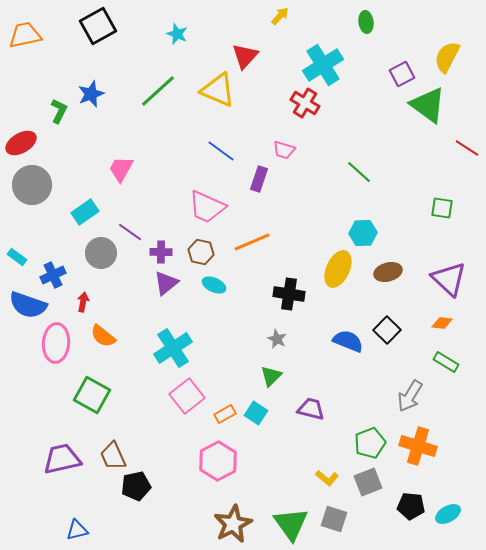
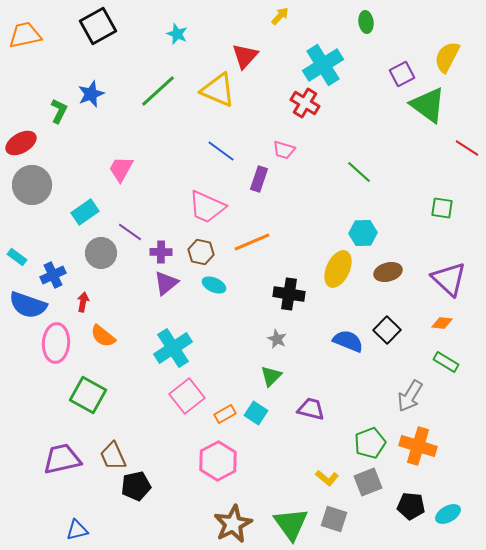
green square at (92, 395): moved 4 px left
